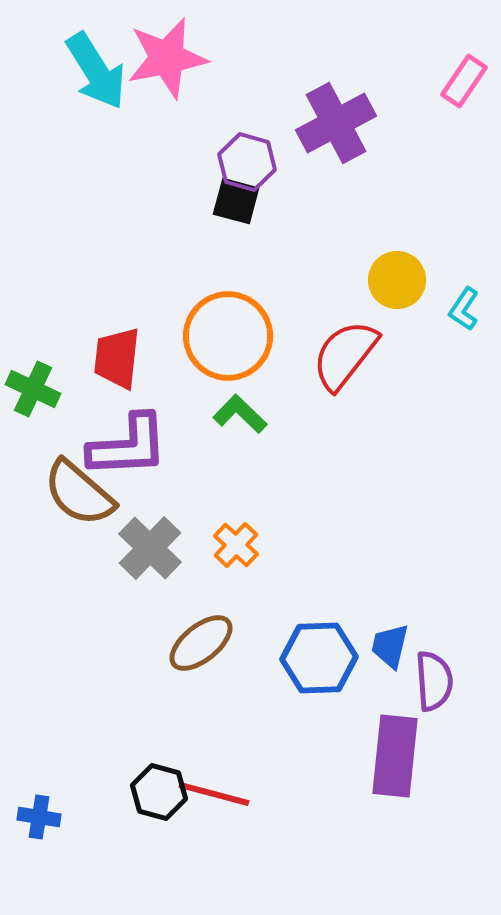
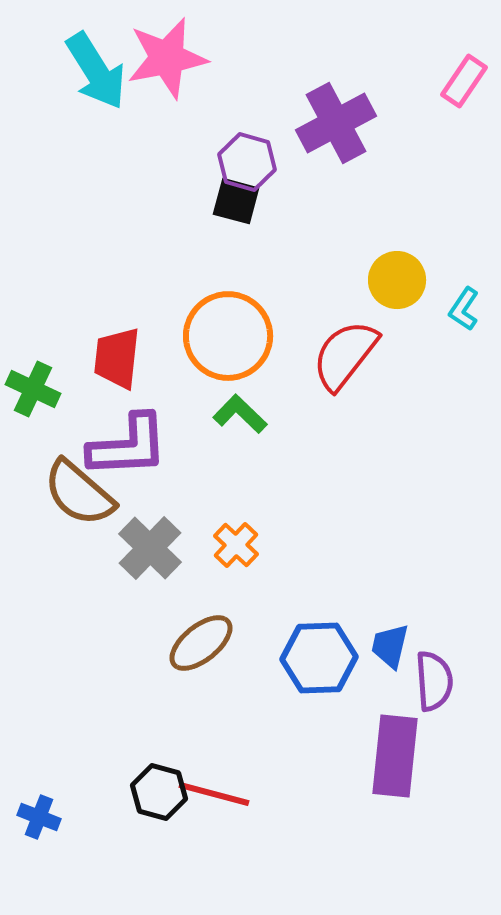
blue cross: rotated 12 degrees clockwise
